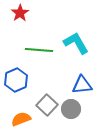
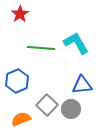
red star: moved 1 px down
green line: moved 2 px right, 2 px up
blue hexagon: moved 1 px right, 1 px down
